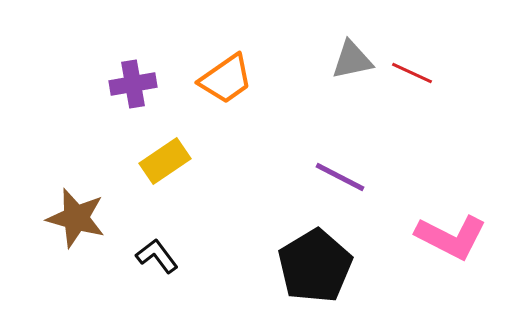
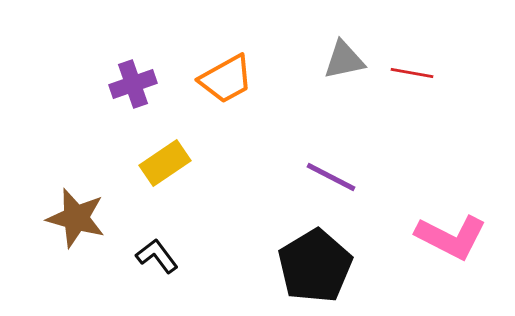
gray triangle: moved 8 px left
red line: rotated 15 degrees counterclockwise
orange trapezoid: rotated 6 degrees clockwise
purple cross: rotated 9 degrees counterclockwise
yellow rectangle: moved 2 px down
purple line: moved 9 px left
